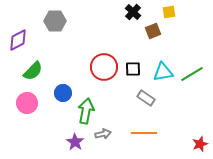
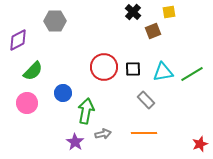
gray rectangle: moved 2 px down; rotated 12 degrees clockwise
